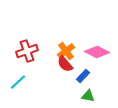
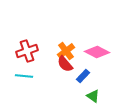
cyan line: moved 6 px right, 6 px up; rotated 48 degrees clockwise
green triangle: moved 5 px right; rotated 24 degrees clockwise
